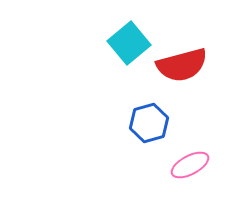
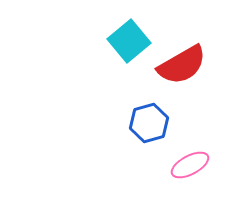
cyan square: moved 2 px up
red semicircle: rotated 15 degrees counterclockwise
